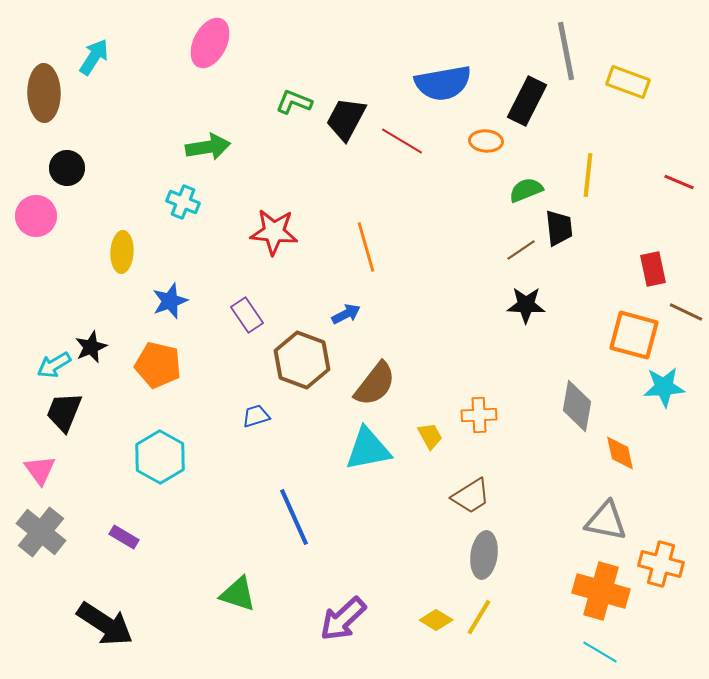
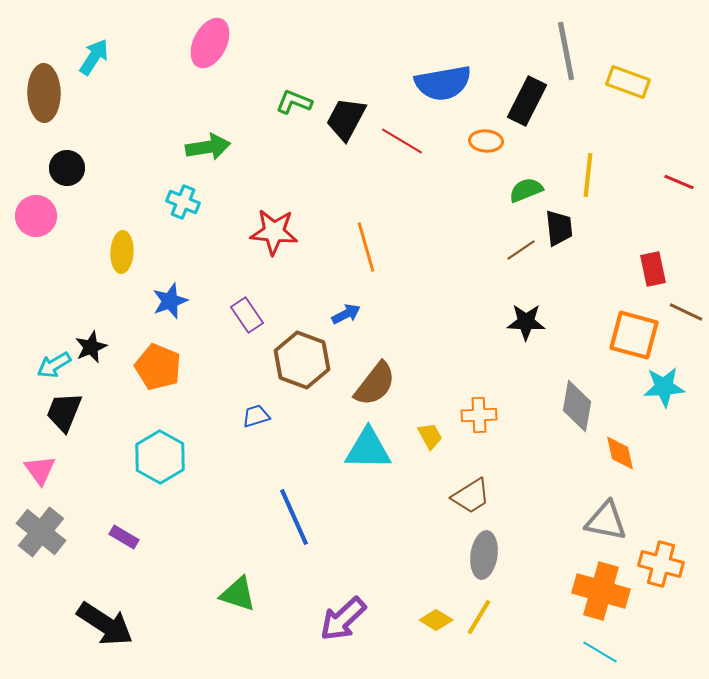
black star at (526, 305): moved 17 px down
orange pentagon at (158, 365): moved 2 px down; rotated 9 degrees clockwise
cyan triangle at (368, 449): rotated 12 degrees clockwise
